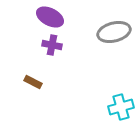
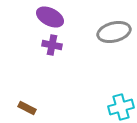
brown rectangle: moved 6 px left, 26 px down
